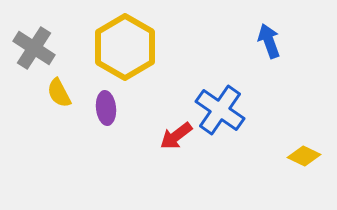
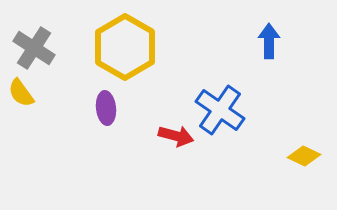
blue arrow: rotated 20 degrees clockwise
yellow semicircle: moved 38 px left; rotated 8 degrees counterclockwise
red arrow: rotated 128 degrees counterclockwise
